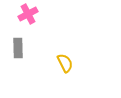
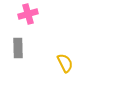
pink cross: rotated 12 degrees clockwise
